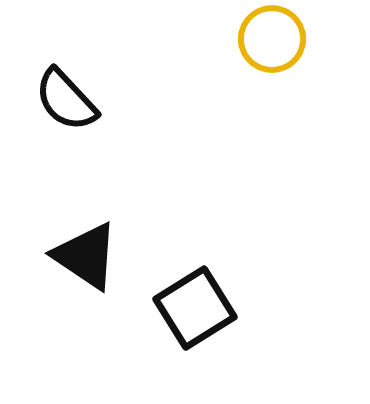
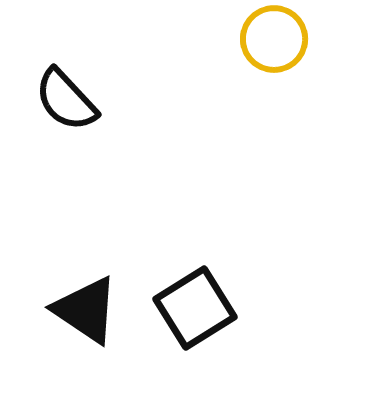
yellow circle: moved 2 px right
black triangle: moved 54 px down
